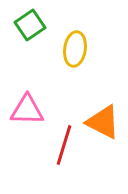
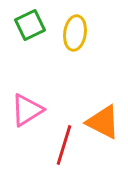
green square: rotated 8 degrees clockwise
yellow ellipse: moved 16 px up
pink triangle: rotated 33 degrees counterclockwise
